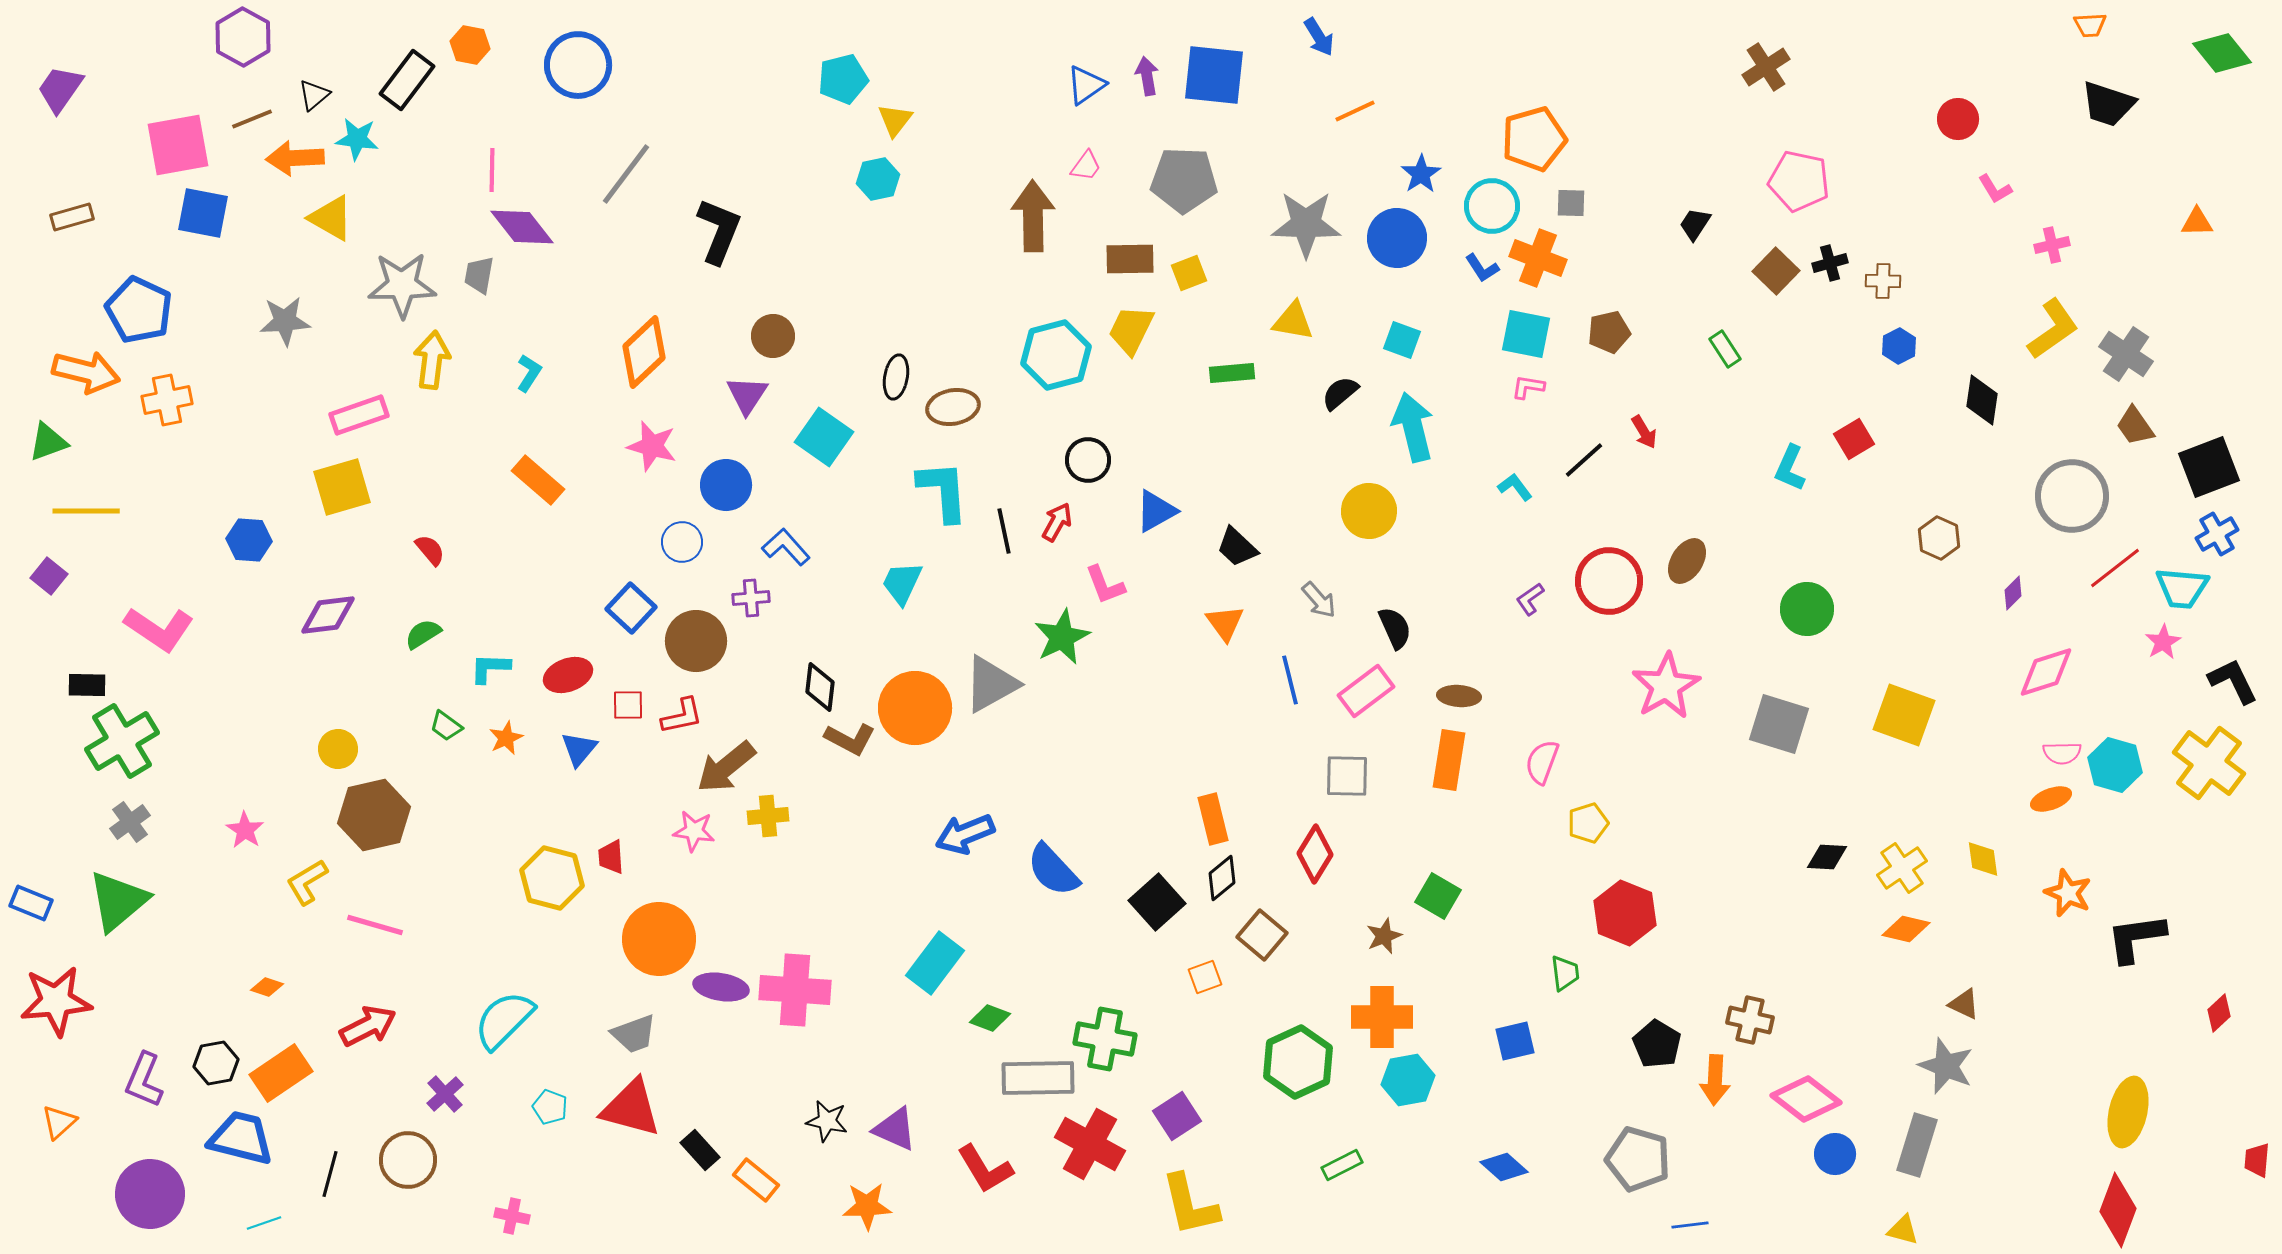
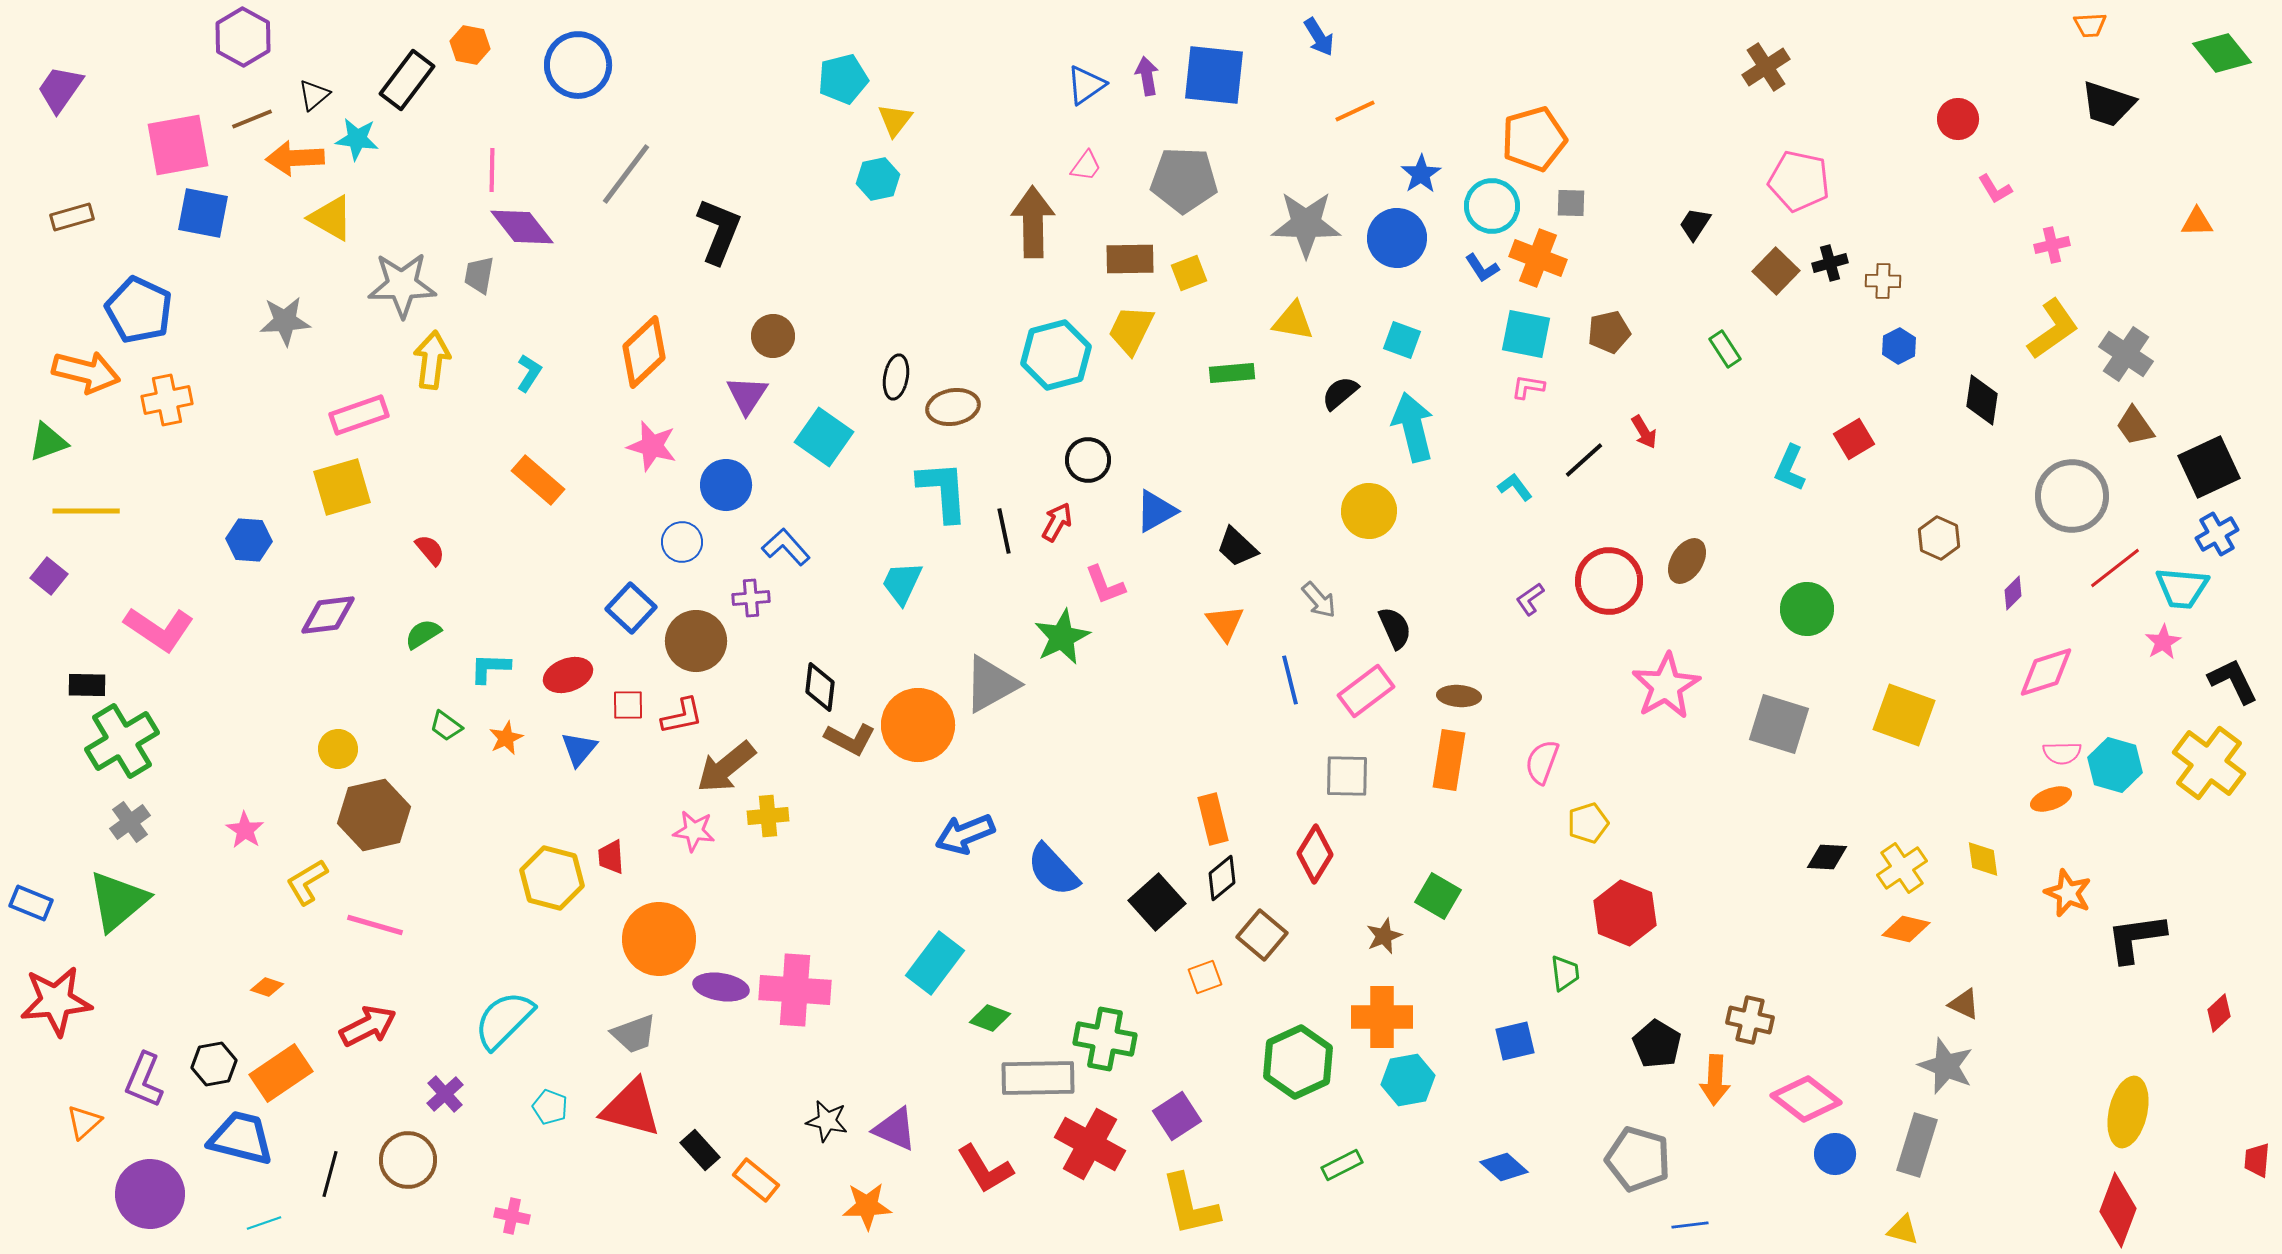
brown arrow at (1033, 216): moved 6 px down
black square at (2209, 467): rotated 4 degrees counterclockwise
orange circle at (915, 708): moved 3 px right, 17 px down
black hexagon at (216, 1063): moved 2 px left, 1 px down
orange triangle at (59, 1122): moved 25 px right
